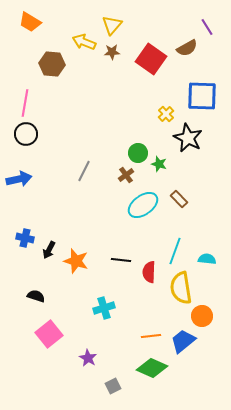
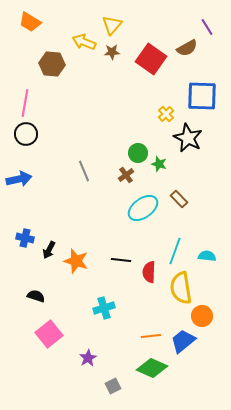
gray line: rotated 50 degrees counterclockwise
cyan ellipse: moved 3 px down
cyan semicircle: moved 3 px up
purple star: rotated 12 degrees clockwise
